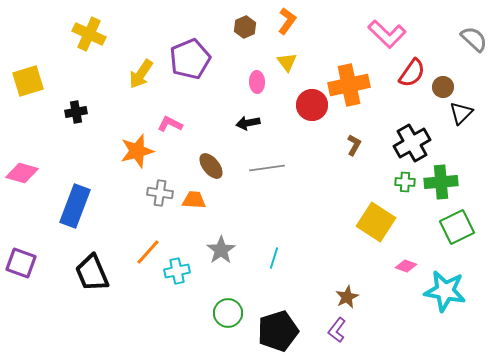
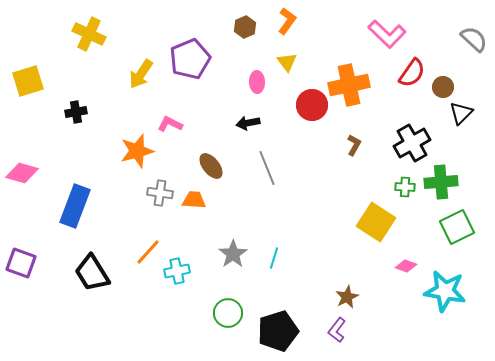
gray line at (267, 168): rotated 76 degrees clockwise
green cross at (405, 182): moved 5 px down
gray star at (221, 250): moved 12 px right, 4 px down
black trapezoid at (92, 273): rotated 9 degrees counterclockwise
